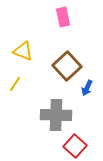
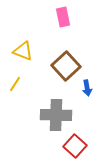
brown square: moved 1 px left
blue arrow: rotated 35 degrees counterclockwise
